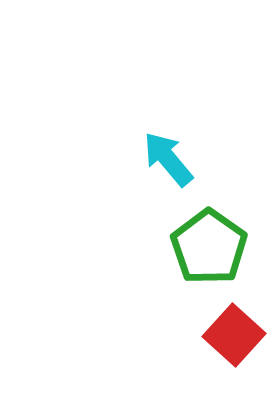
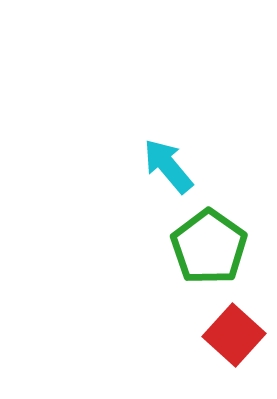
cyan arrow: moved 7 px down
